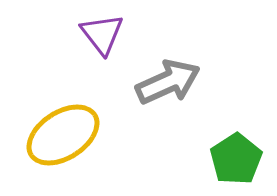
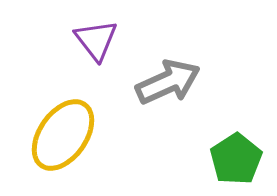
purple triangle: moved 6 px left, 6 px down
yellow ellipse: rotated 22 degrees counterclockwise
